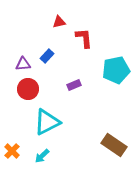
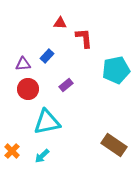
red triangle: moved 1 px right, 1 px down; rotated 16 degrees clockwise
purple rectangle: moved 8 px left; rotated 16 degrees counterclockwise
cyan triangle: rotated 16 degrees clockwise
